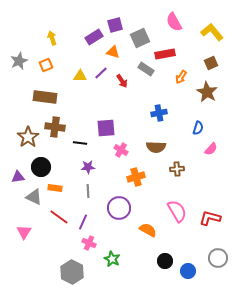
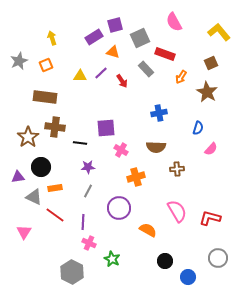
yellow L-shape at (212, 32): moved 7 px right
red rectangle at (165, 54): rotated 30 degrees clockwise
gray rectangle at (146, 69): rotated 14 degrees clockwise
orange rectangle at (55, 188): rotated 16 degrees counterclockwise
gray line at (88, 191): rotated 32 degrees clockwise
red line at (59, 217): moved 4 px left, 2 px up
purple line at (83, 222): rotated 21 degrees counterclockwise
blue circle at (188, 271): moved 6 px down
